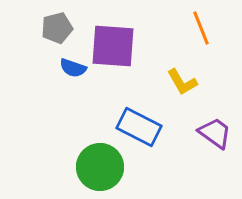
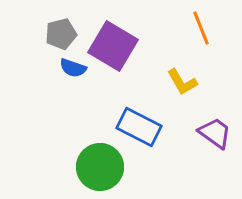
gray pentagon: moved 4 px right, 6 px down
purple square: rotated 27 degrees clockwise
